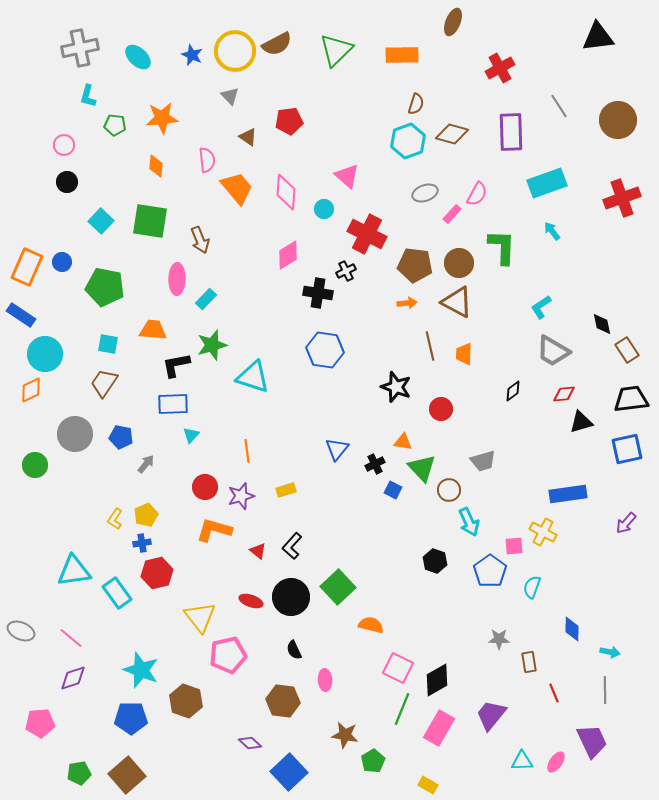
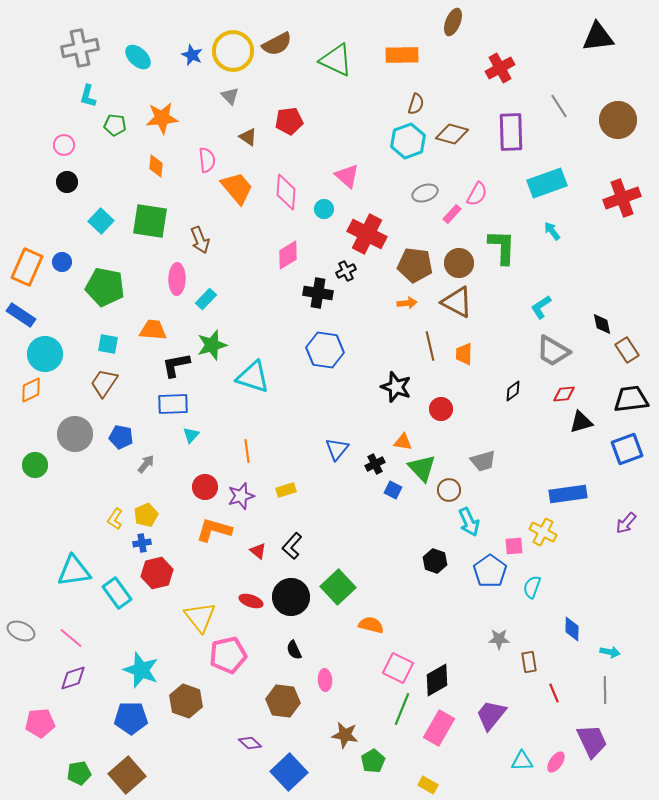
green triangle at (336, 50): moved 10 px down; rotated 51 degrees counterclockwise
yellow circle at (235, 51): moved 2 px left
blue square at (627, 449): rotated 8 degrees counterclockwise
